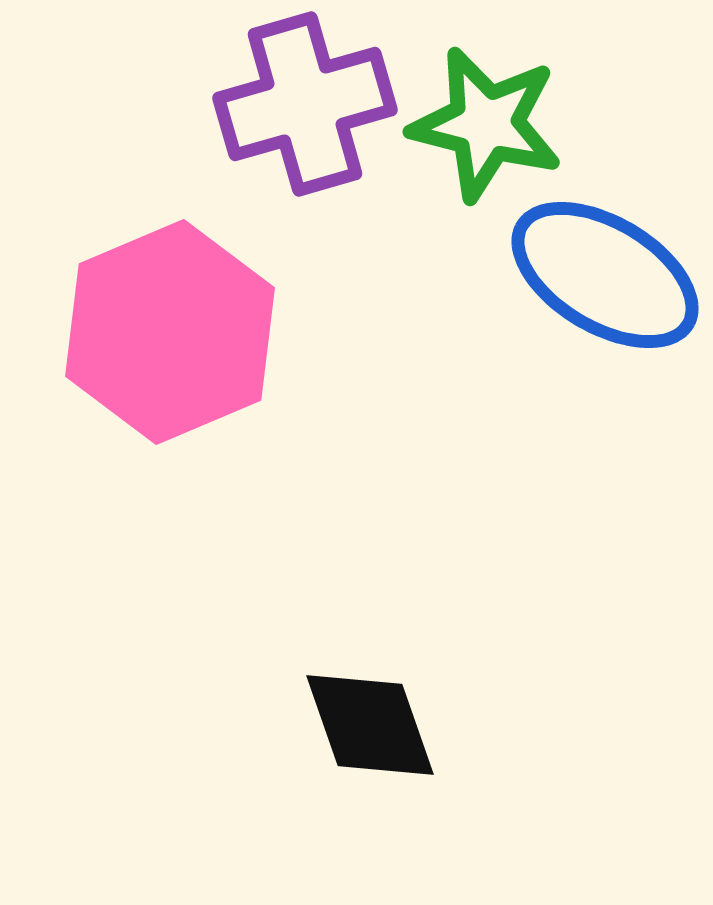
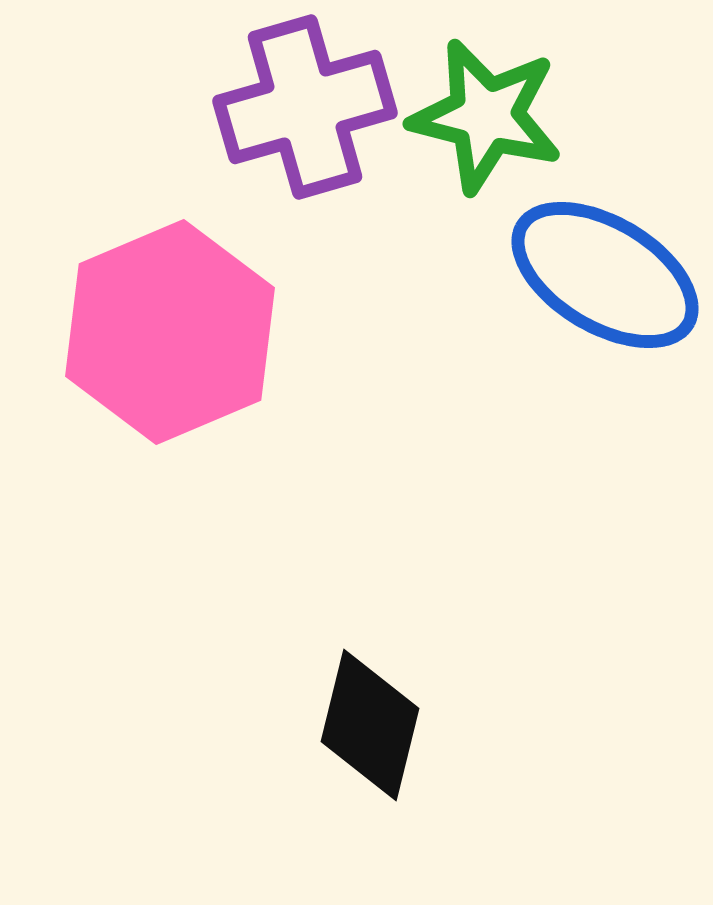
purple cross: moved 3 px down
green star: moved 8 px up
black diamond: rotated 33 degrees clockwise
